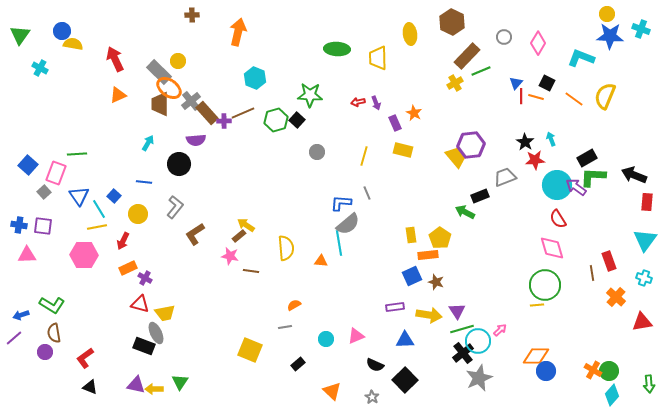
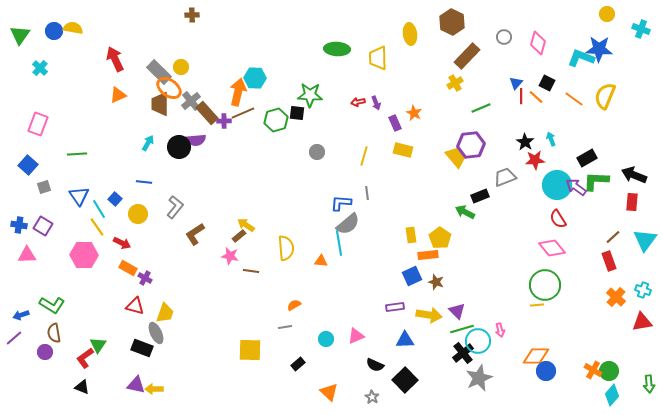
blue circle at (62, 31): moved 8 px left
orange arrow at (238, 32): moved 60 px down
blue star at (610, 36): moved 11 px left, 13 px down
pink diamond at (538, 43): rotated 15 degrees counterclockwise
yellow semicircle at (73, 44): moved 16 px up
yellow circle at (178, 61): moved 3 px right, 6 px down
cyan cross at (40, 68): rotated 14 degrees clockwise
green line at (481, 71): moved 37 px down
cyan hexagon at (255, 78): rotated 20 degrees counterclockwise
orange line at (536, 97): rotated 28 degrees clockwise
black square at (297, 120): moved 7 px up; rotated 35 degrees counterclockwise
black circle at (179, 164): moved 17 px up
pink rectangle at (56, 173): moved 18 px left, 49 px up
green L-shape at (593, 177): moved 3 px right, 4 px down
gray square at (44, 192): moved 5 px up; rotated 24 degrees clockwise
gray line at (367, 193): rotated 16 degrees clockwise
blue square at (114, 196): moved 1 px right, 3 px down
red rectangle at (647, 202): moved 15 px left
purple square at (43, 226): rotated 24 degrees clockwise
yellow line at (97, 227): rotated 66 degrees clockwise
red arrow at (123, 241): moved 1 px left, 2 px down; rotated 90 degrees counterclockwise
pink diamond at (552, 248): rotated 24 degrees counterclockwise
orange rectangle at (128, 268): rotated 54 degrees clockwise
brown line at (592, 273): moved 21 px right, 36 px up; rotated 56 degrees clockwise
cyan cross at (644, 278): moved 1 px left, 12 px down
red triangle at (140, 304): moved 5 px left, 2 px down
purple triangle at (457, 311): rotated 12 degrees counterclockwise
yellow trapezoid at (165, 313): rotated 60 degrees counterclockwise
pink arrow at (500, 330): rotated 120 degrees clockwise
black rectangle at (144, 346): moved 2 px left, 2 px down
yellow square at (250, 350): rotated 20 degrees counterclockwise
green triangle at (180, 382): moved 82 px left, 37 px up
black triangle at (90, 387): moved 8 px left
orange triangle at (332, 391): moved 3 px left, 1 px down
